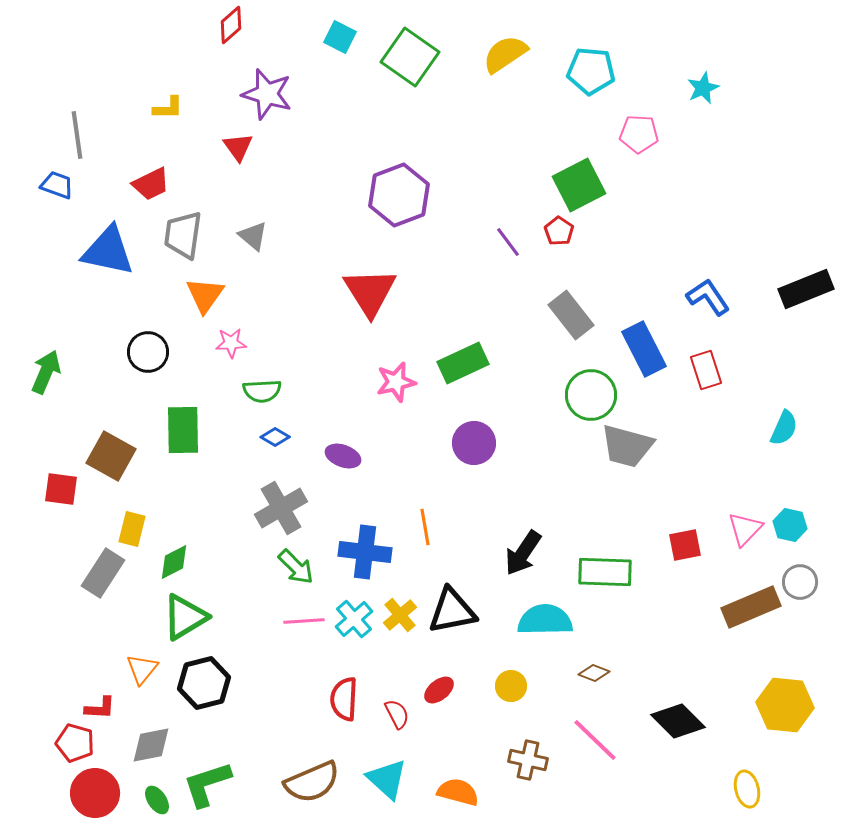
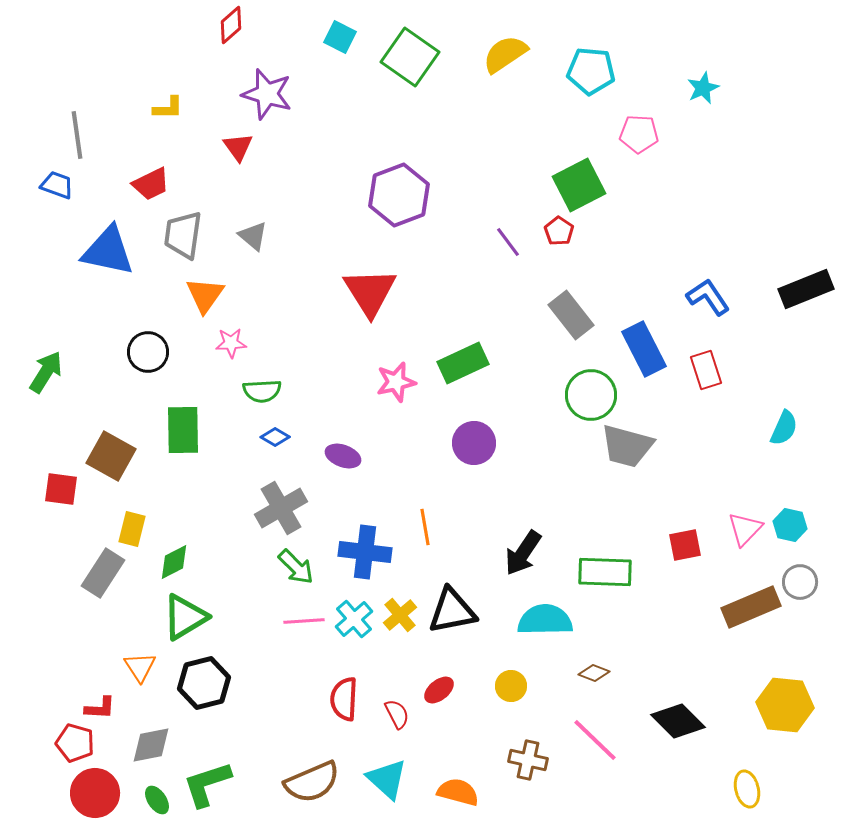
green arrow at (46, 372): rotated 9 degrees clockwise
orange triangle at (142, 669): moved 2 px left, 2 px up; rotated 12 degrees counterclockwise
